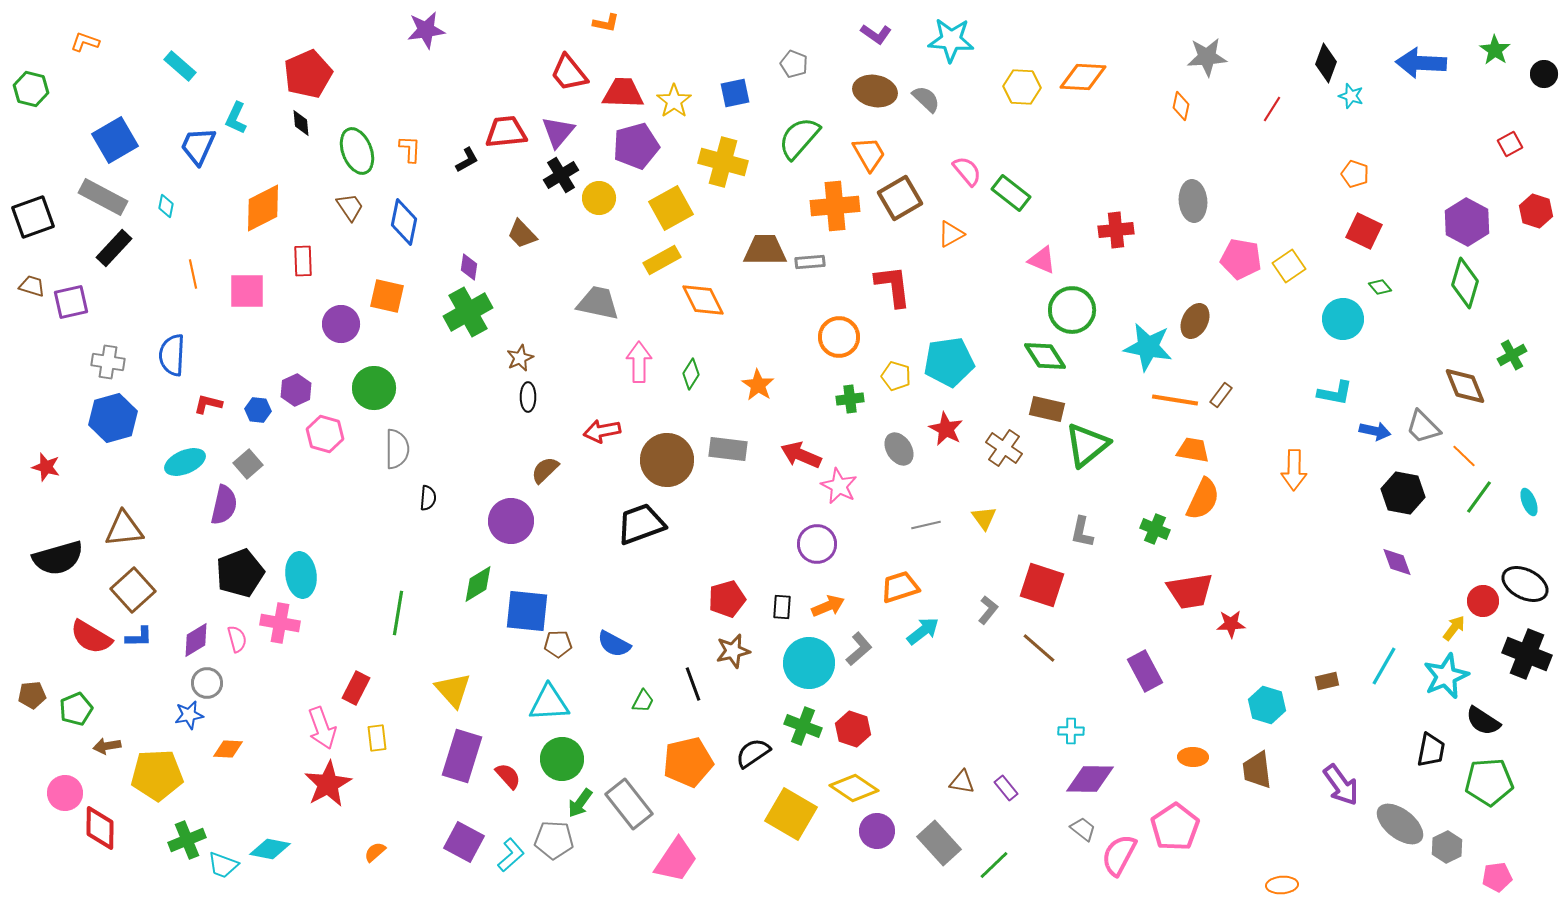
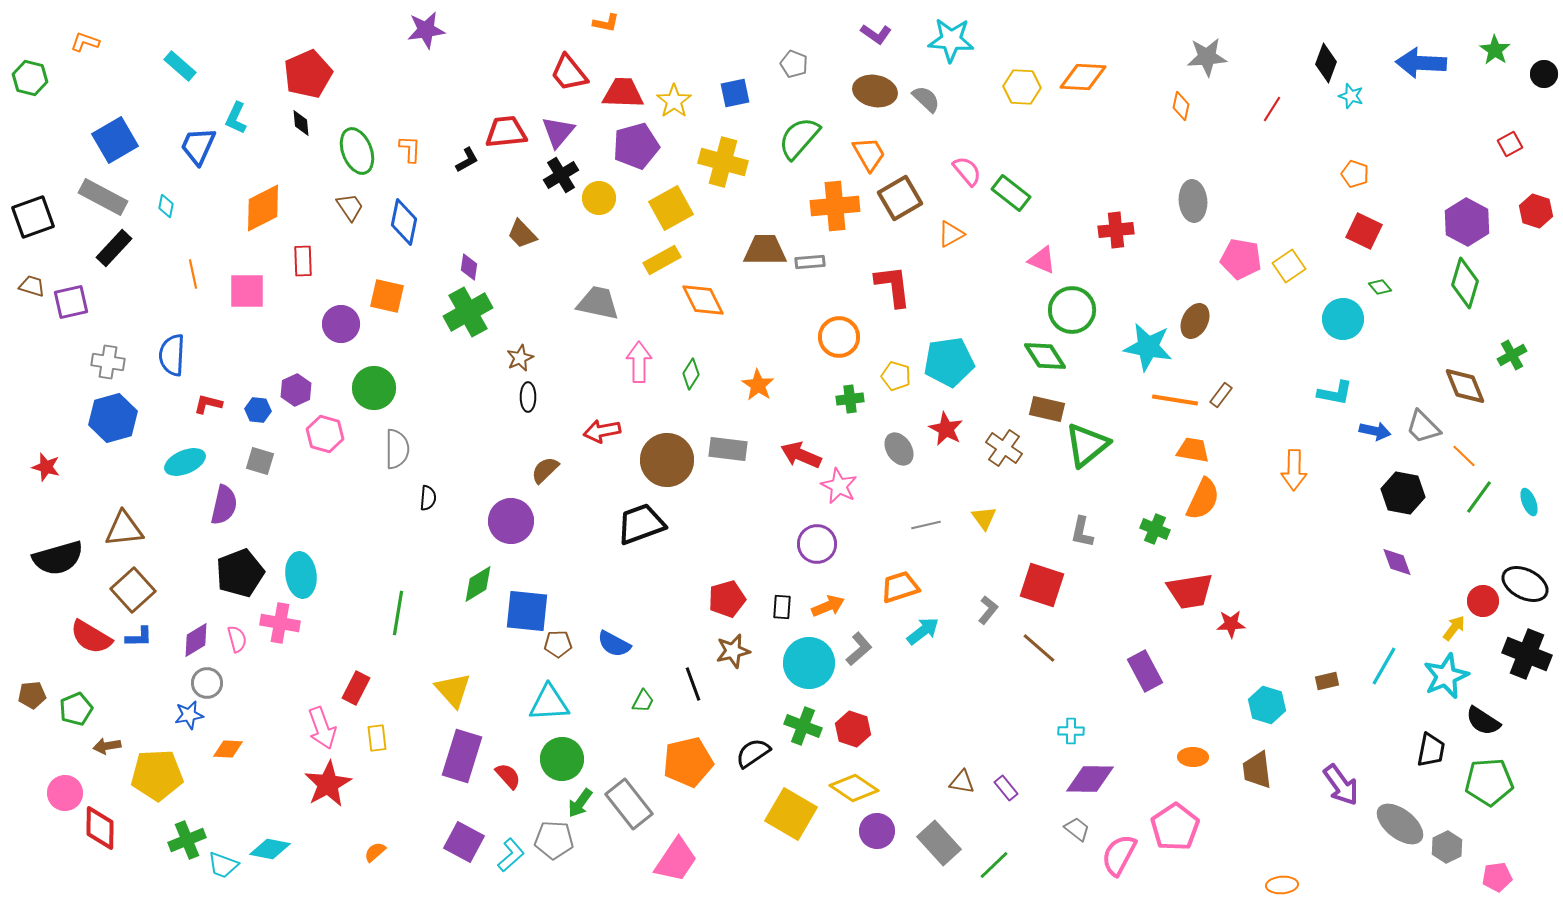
green hexagon at (31, 89): moved 1 px left, 11 px up
gray square at (248, 464): moved 12 px right, 3 px up; rotated 32 degrees counterclockwise
gray trapezoid at (1083, 829): moved 6 px left
